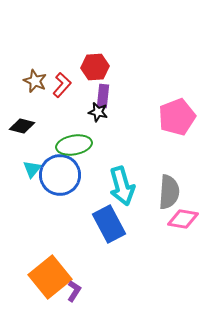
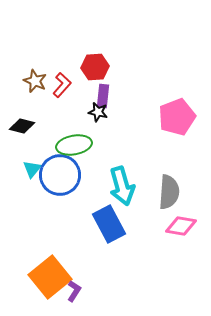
pink diamond: moved 2 px left, 7 px down
